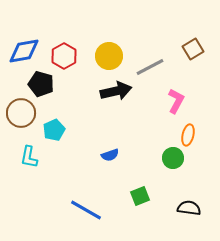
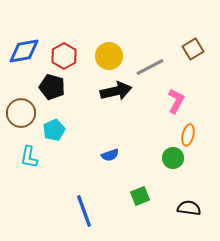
black pentagon: moved 11 px right, 3 px down
blue line: moved 2 px left, 1 px down; rotated 40 degrees clockwise
